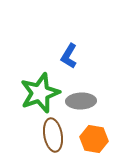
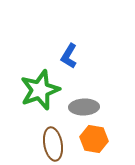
green star: moved 3 px up
gray ellipse: moved 3 px right, 6 px down
brown ellipse: moved 9 px down
